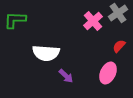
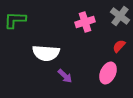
gray cross: moved 2 px right, 3 px down; rotated 18 degrees counterclockwise
pink cross: moved 8 px left, 1 px down; rotated 24 degrees clockwise
purple arrow: moved 1 px left
